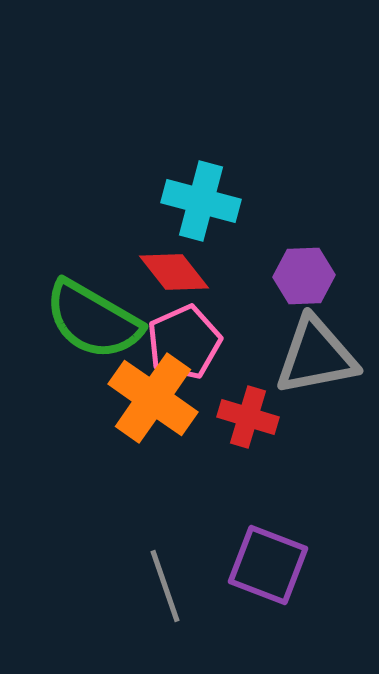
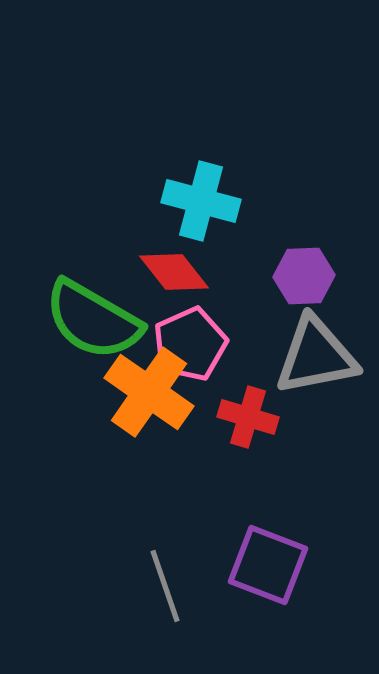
pink pentagon: moved 6 px right, 2 px down
orange cross: moved 4 px left, 6 px up
